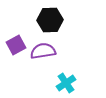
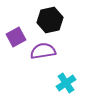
black hexagon: rotated 10 degrees counterclockwise
purple square: moved 8 px up
